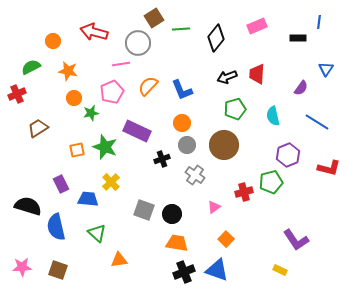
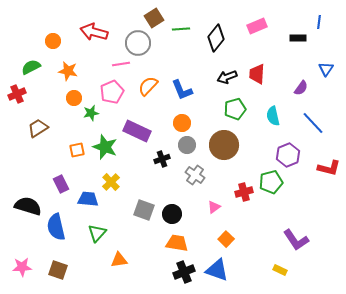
blue line at (317, 122): moved 4 px left, 1 px down; rotated 15 degrees clockwise
green triangle at (97, 233): rotated 30 degrees clockwise
